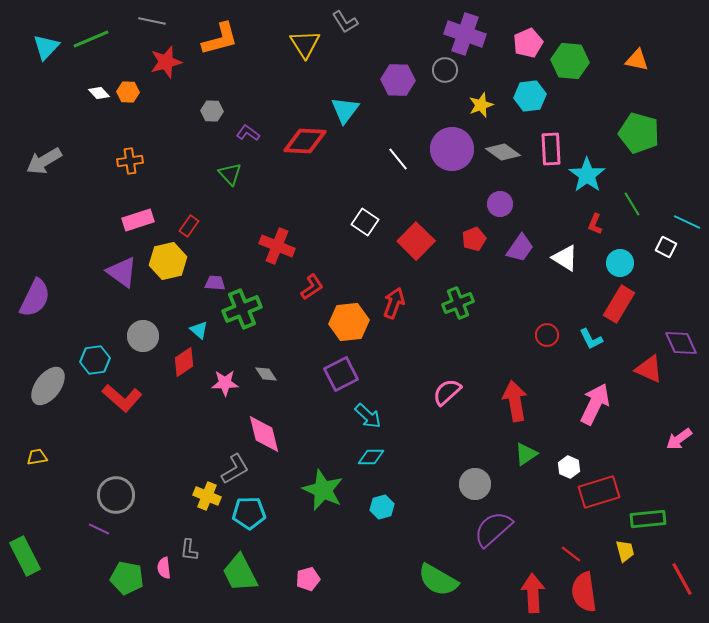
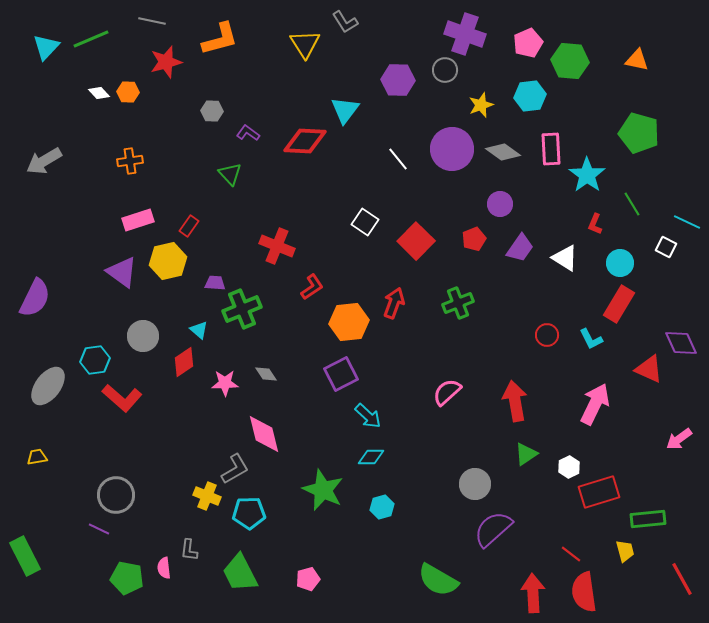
white hexagon at (569, 467): rotated 10 degrees clockwise
